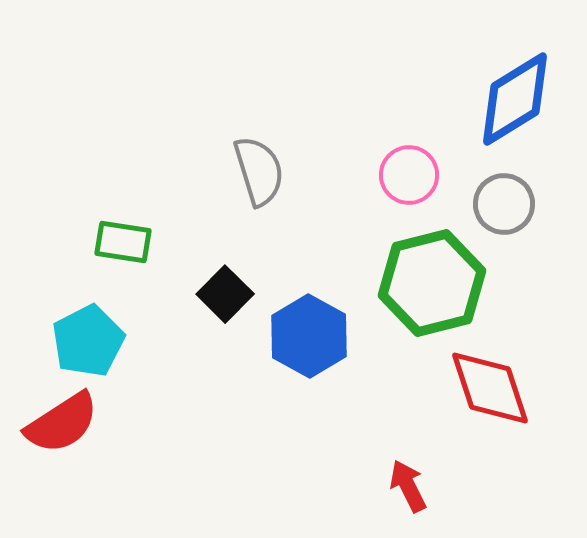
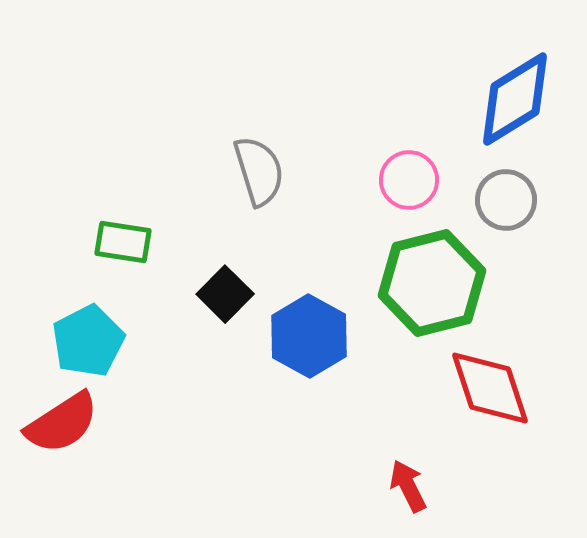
pink circle: moved 5 px down
gray circle: moved 2 px right, 4 px up
